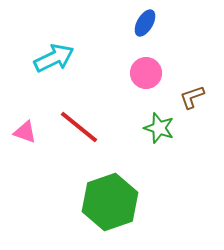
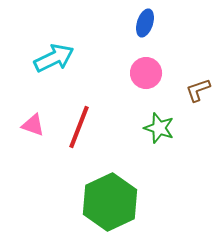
blue ellipse: rotated 12 degrees counterclockwise
brown L-shape: moved 6 px right, 7 px up
red line: rotated 72 degrees clockwise
pink triangle: moved 8 px right, 7 px up
green hexagon: rotated 6 degrees counterclockwise
